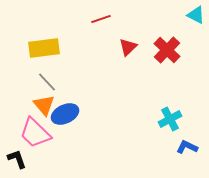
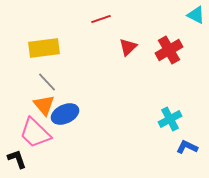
red cross: moved 2 px right; rotated 16 degrees clockwise
